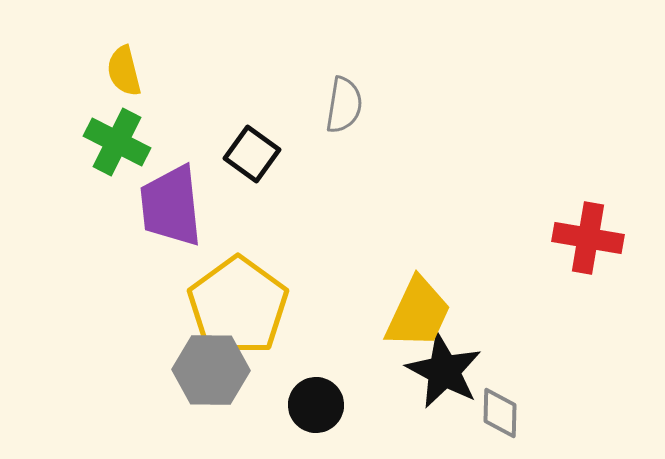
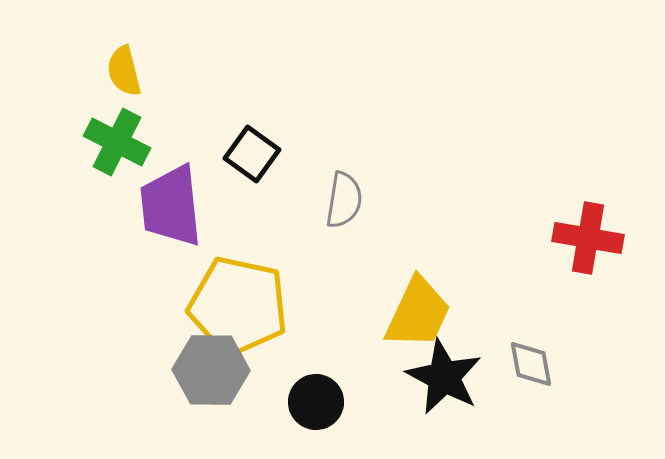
gray semicircle: moved 95 px down
yellow pentagon: rotated 24 degrees counterclockwise
black star: moved 6 px down
black circle: moved 3 px up
gray diamond: moved 31 px right, 49 px up; rotated 12 degrees counterclockwise
